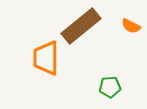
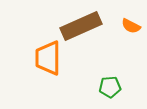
brown rectangle: rotated 15 degrees clockwise
orange trapezoid: moved 2 px right
